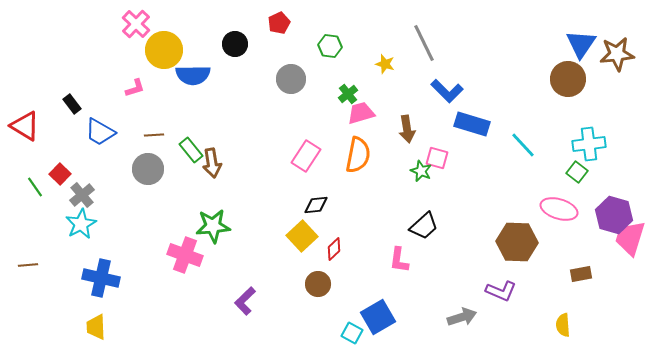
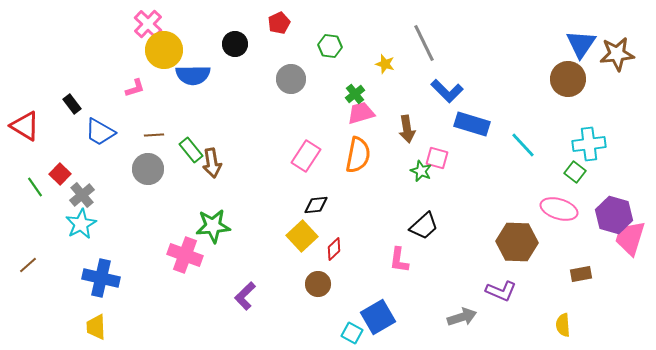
pink cross at (136, 24): moved 12 px right
green cross at (348, 94): moved 7 px right
green square at (577, 172): moved 2 px left
brown line at (28, 265): rotated 36 degrees counterclockwise
purple L-shape at (245, 301): moved 5 px up
